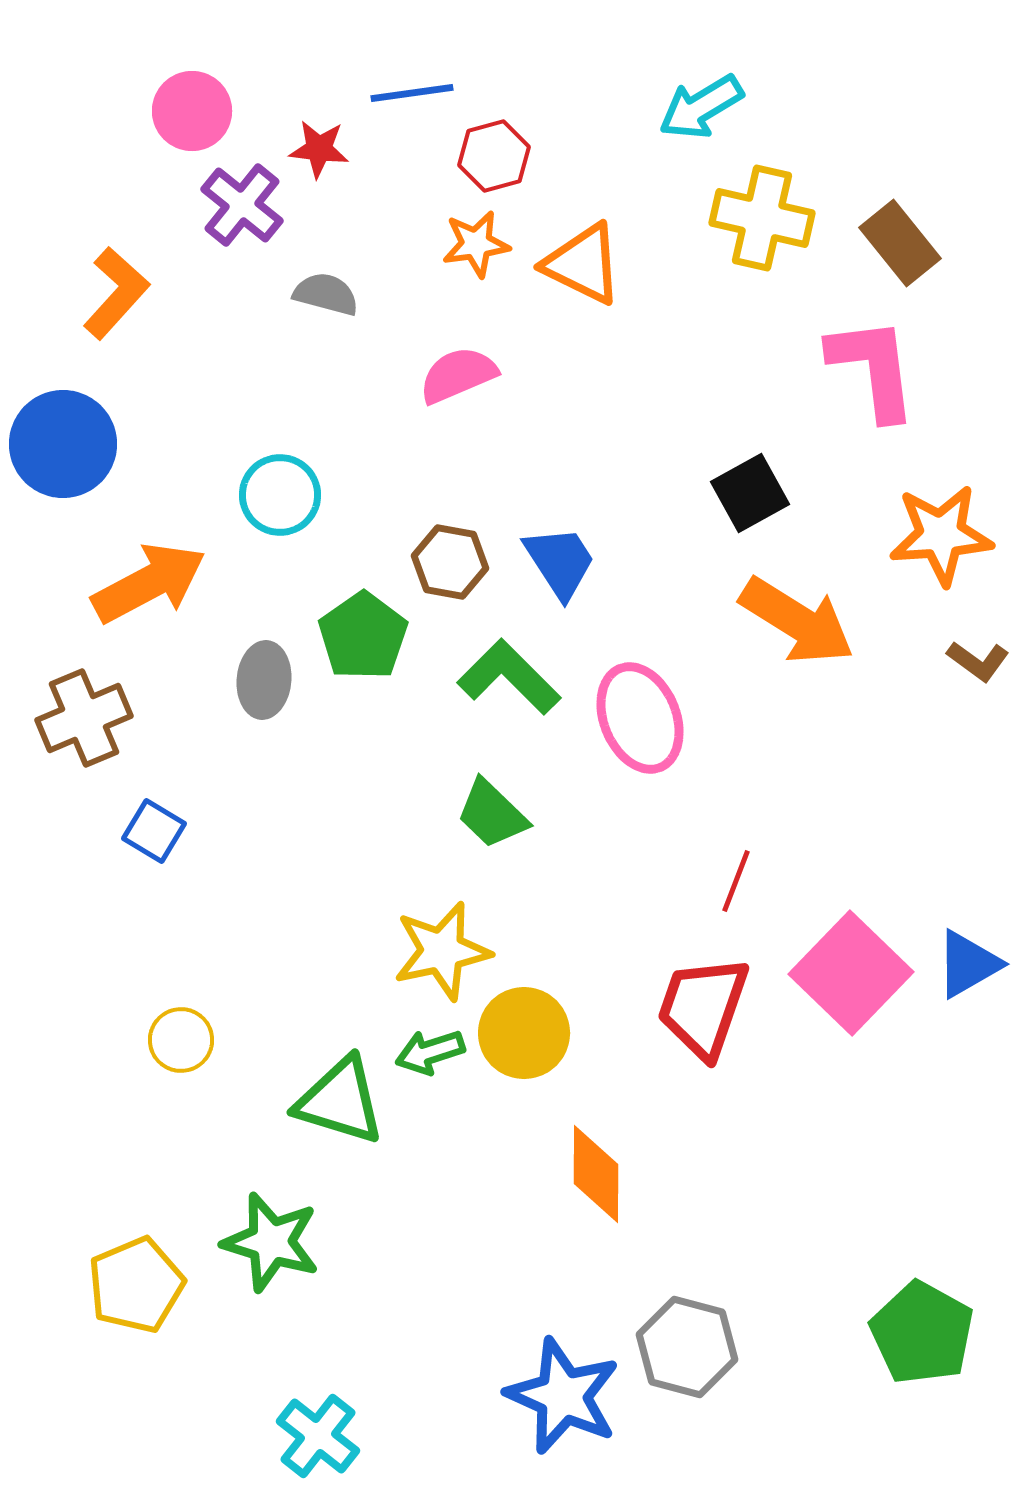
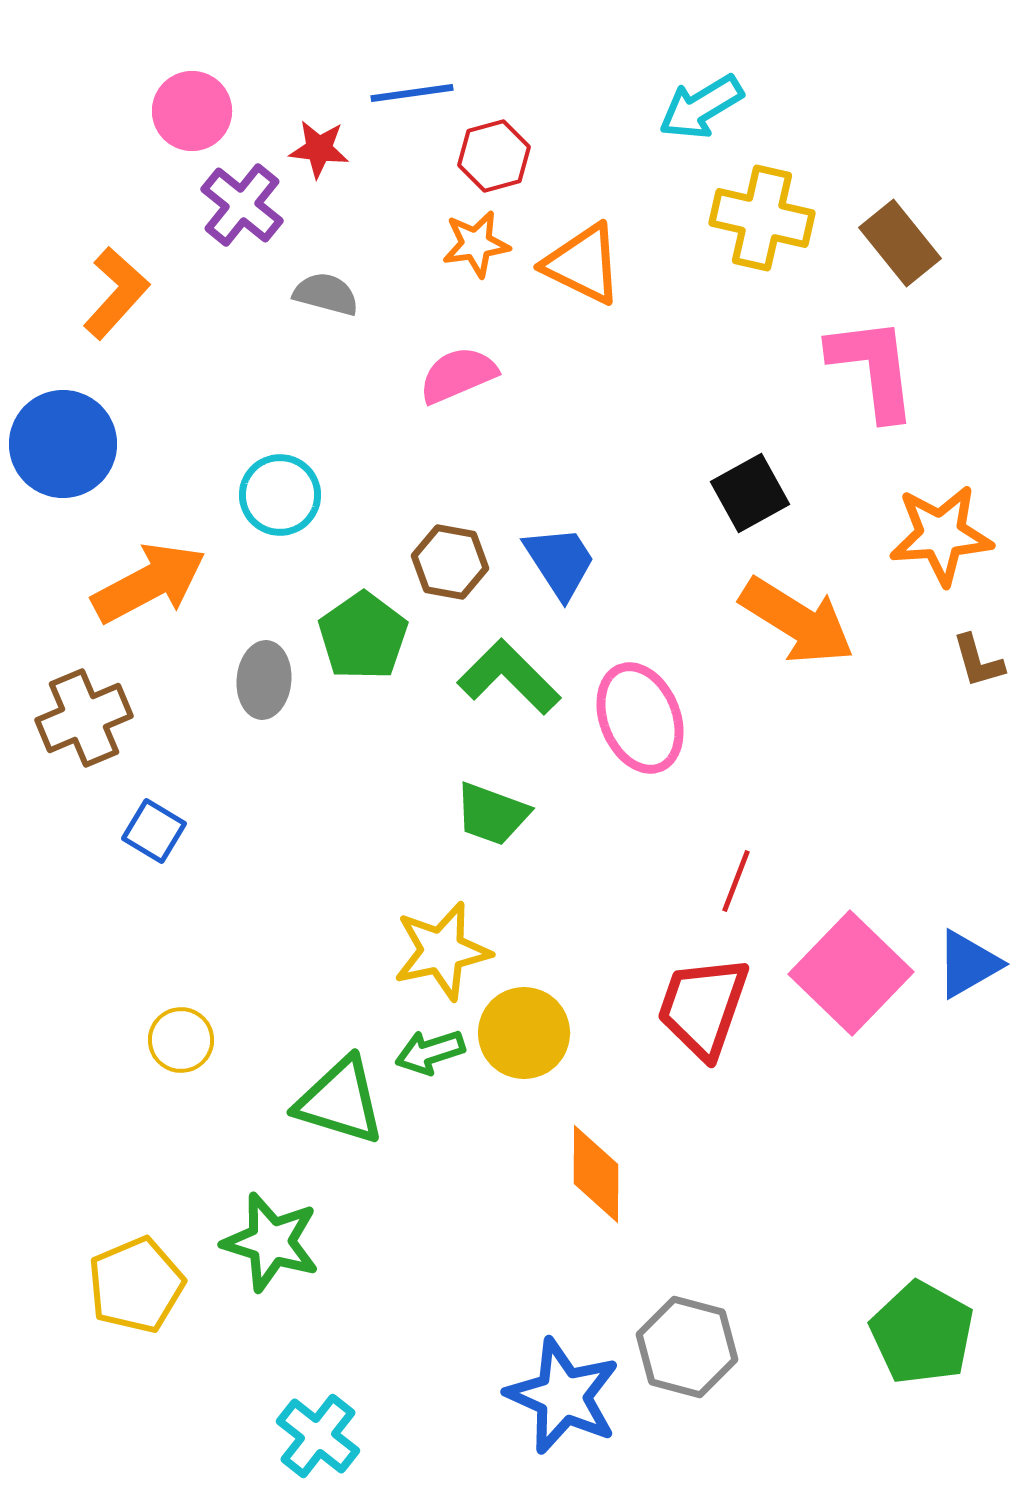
brown L-shape at (978, 661): rotated 38 degrees clockwise
green trapezoid at (492, 814): rotated 24 degrees counterclockwise
